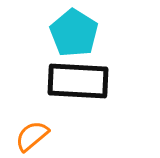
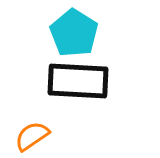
orange semicircle: rotated 6 degrees clockwise
